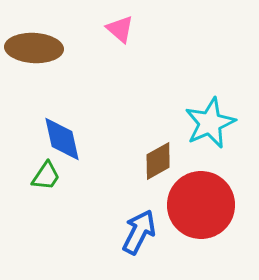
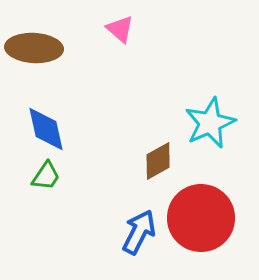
blue diamond: moved 16 px left, 10 px up
red circle: moved 13 px down
